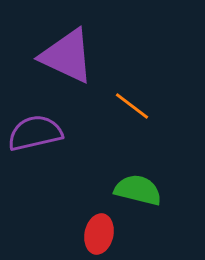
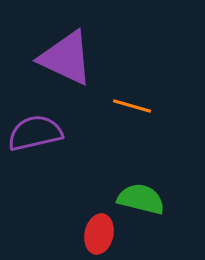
purple triangle: moved 1 px left, 2 px down
orange line: rotated 21 degrees counterclockwise
green semicircle: moved 3 px right, 9 px down
